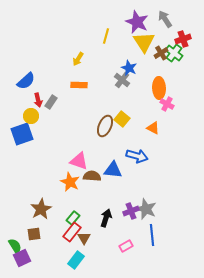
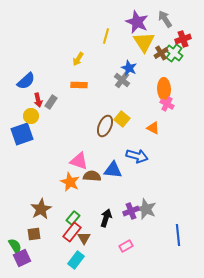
orange ellipse: moved 5 px right, 1 px down
blue line: moved 26 px right
